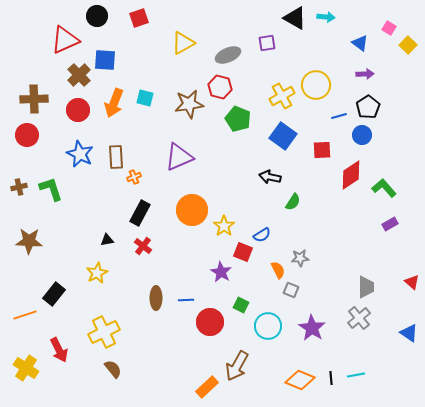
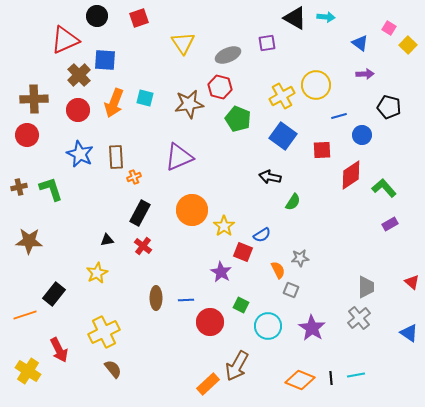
yellow triangle at (183, 43): rotated 35 degrees counterclockwise
black pentagon at (368, 107): moved 21 px right; rotated 25 degrees counterclockwise
yellow cross at (26, 368): moved 2 px right, 3 px down
orange rectangle at (207, 387): moved 1 px right, 3 px up
